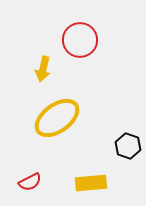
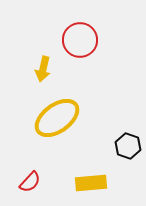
red semicircle: rotated 20 degrees counterclockwise
